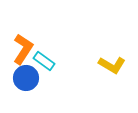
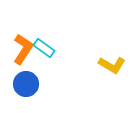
cyan rectangle: moved 13 px up
blue circle: moved 6 px down
